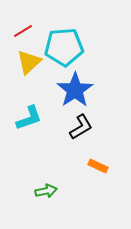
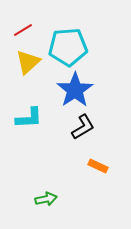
red line: moved 1 px up
cyan pentagon: moved 4 px right
yellow triangle: moved 1 px left
cyan L-shape: rotated 16 degrees clockwise
black L-shape: moved 2 px right
green arrow: moved 8 px down
